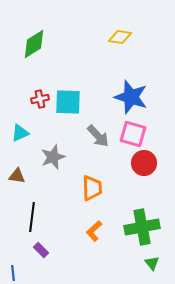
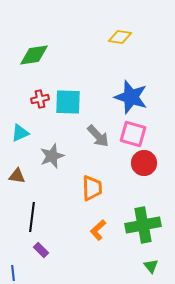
green diamond: moved 11 px down; rotated 24 degrees clockwise
gray star: moved 1 px left, 1 px up
green cross: moved 1 px right, 2 px up
orange L-shape: moved 4 px right, 1 px up
green triangle: moved 1 px left, 3 px down
